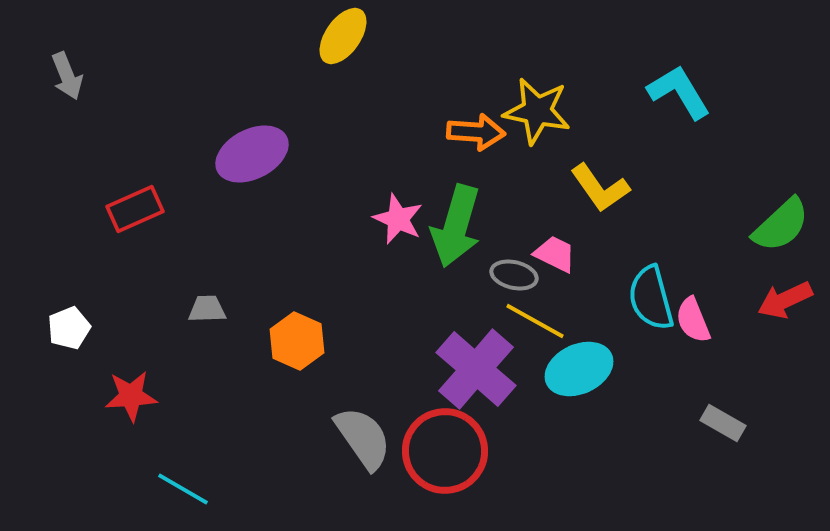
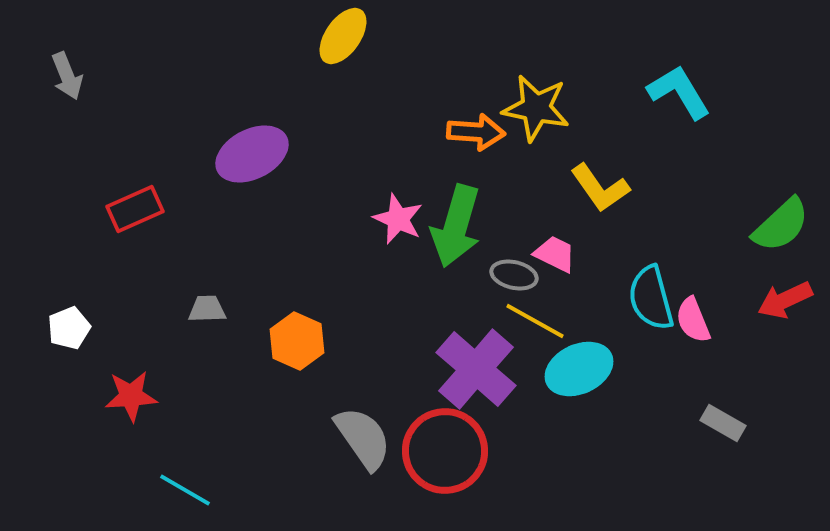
yellow star: moved 1 px left, 3 px up
cyan line: moved 2 px right, 1 px down
